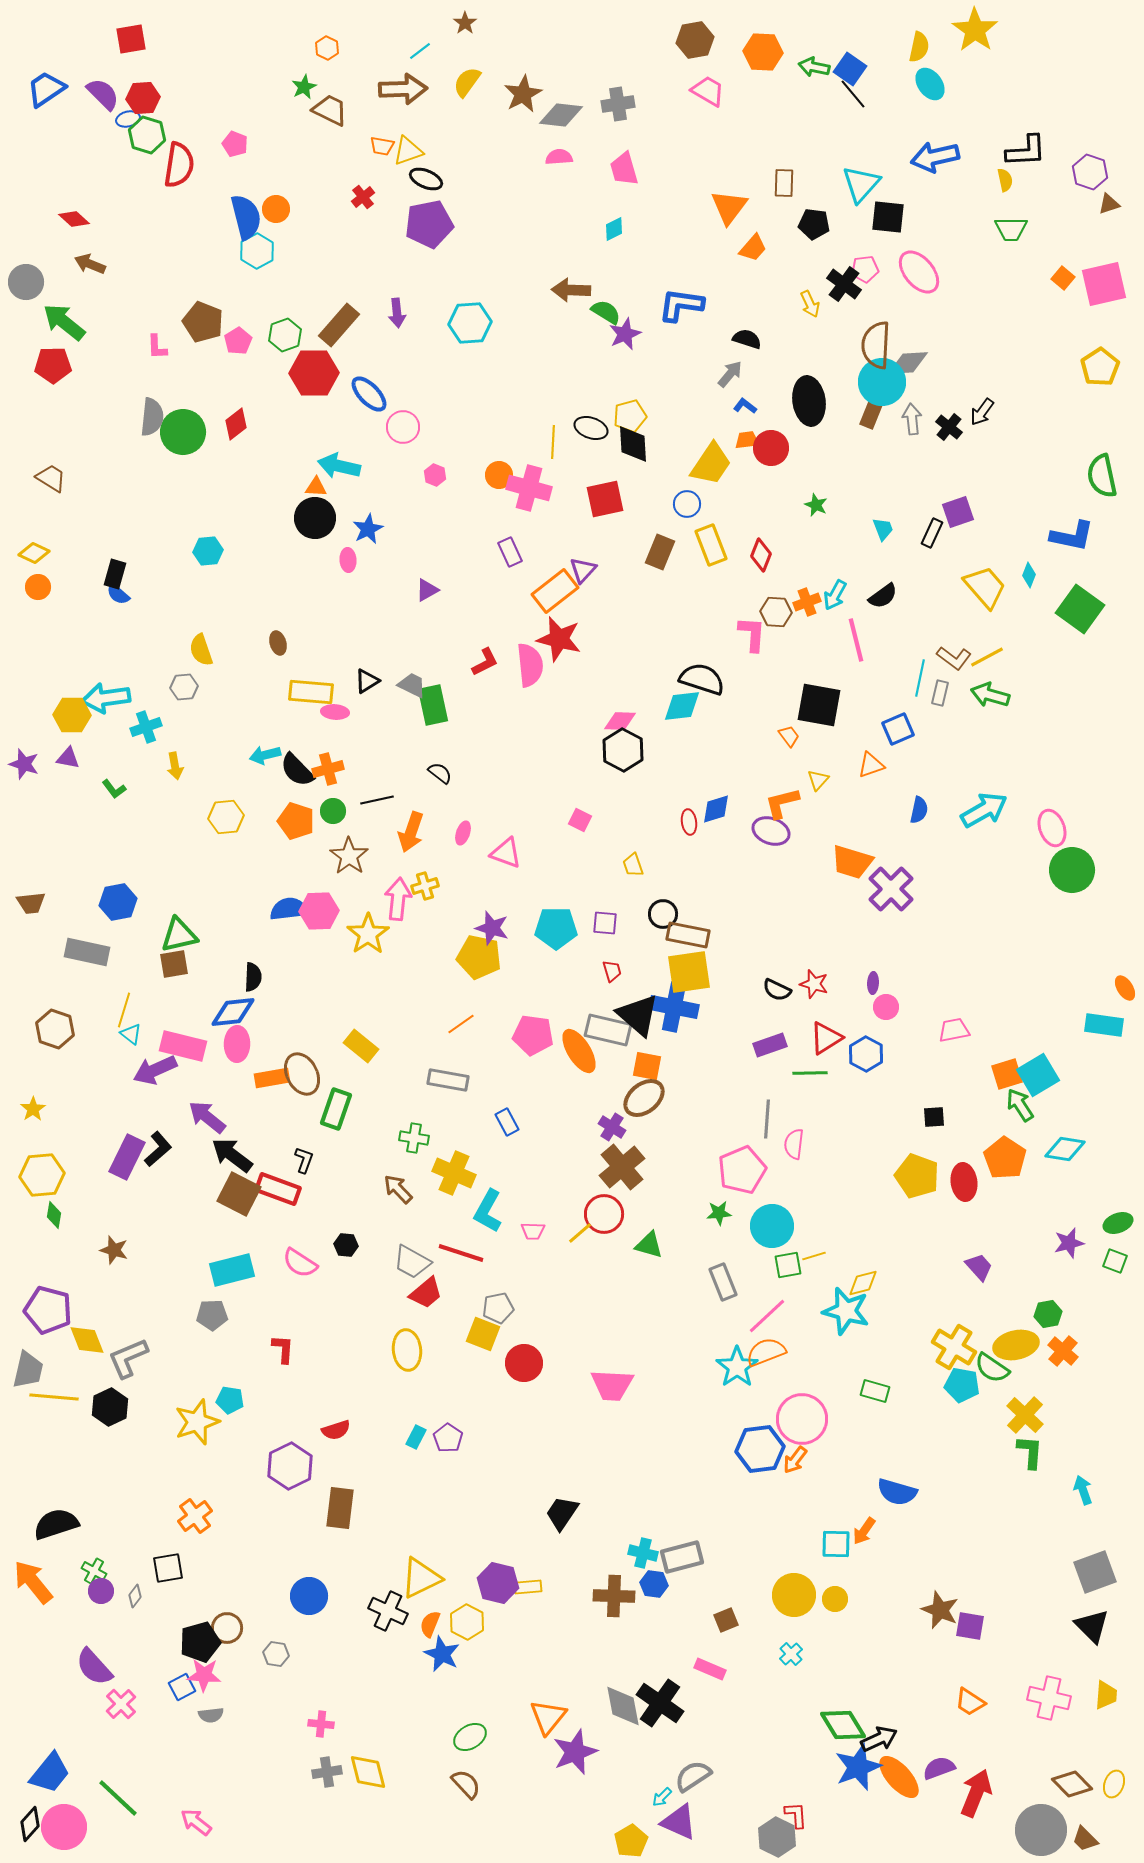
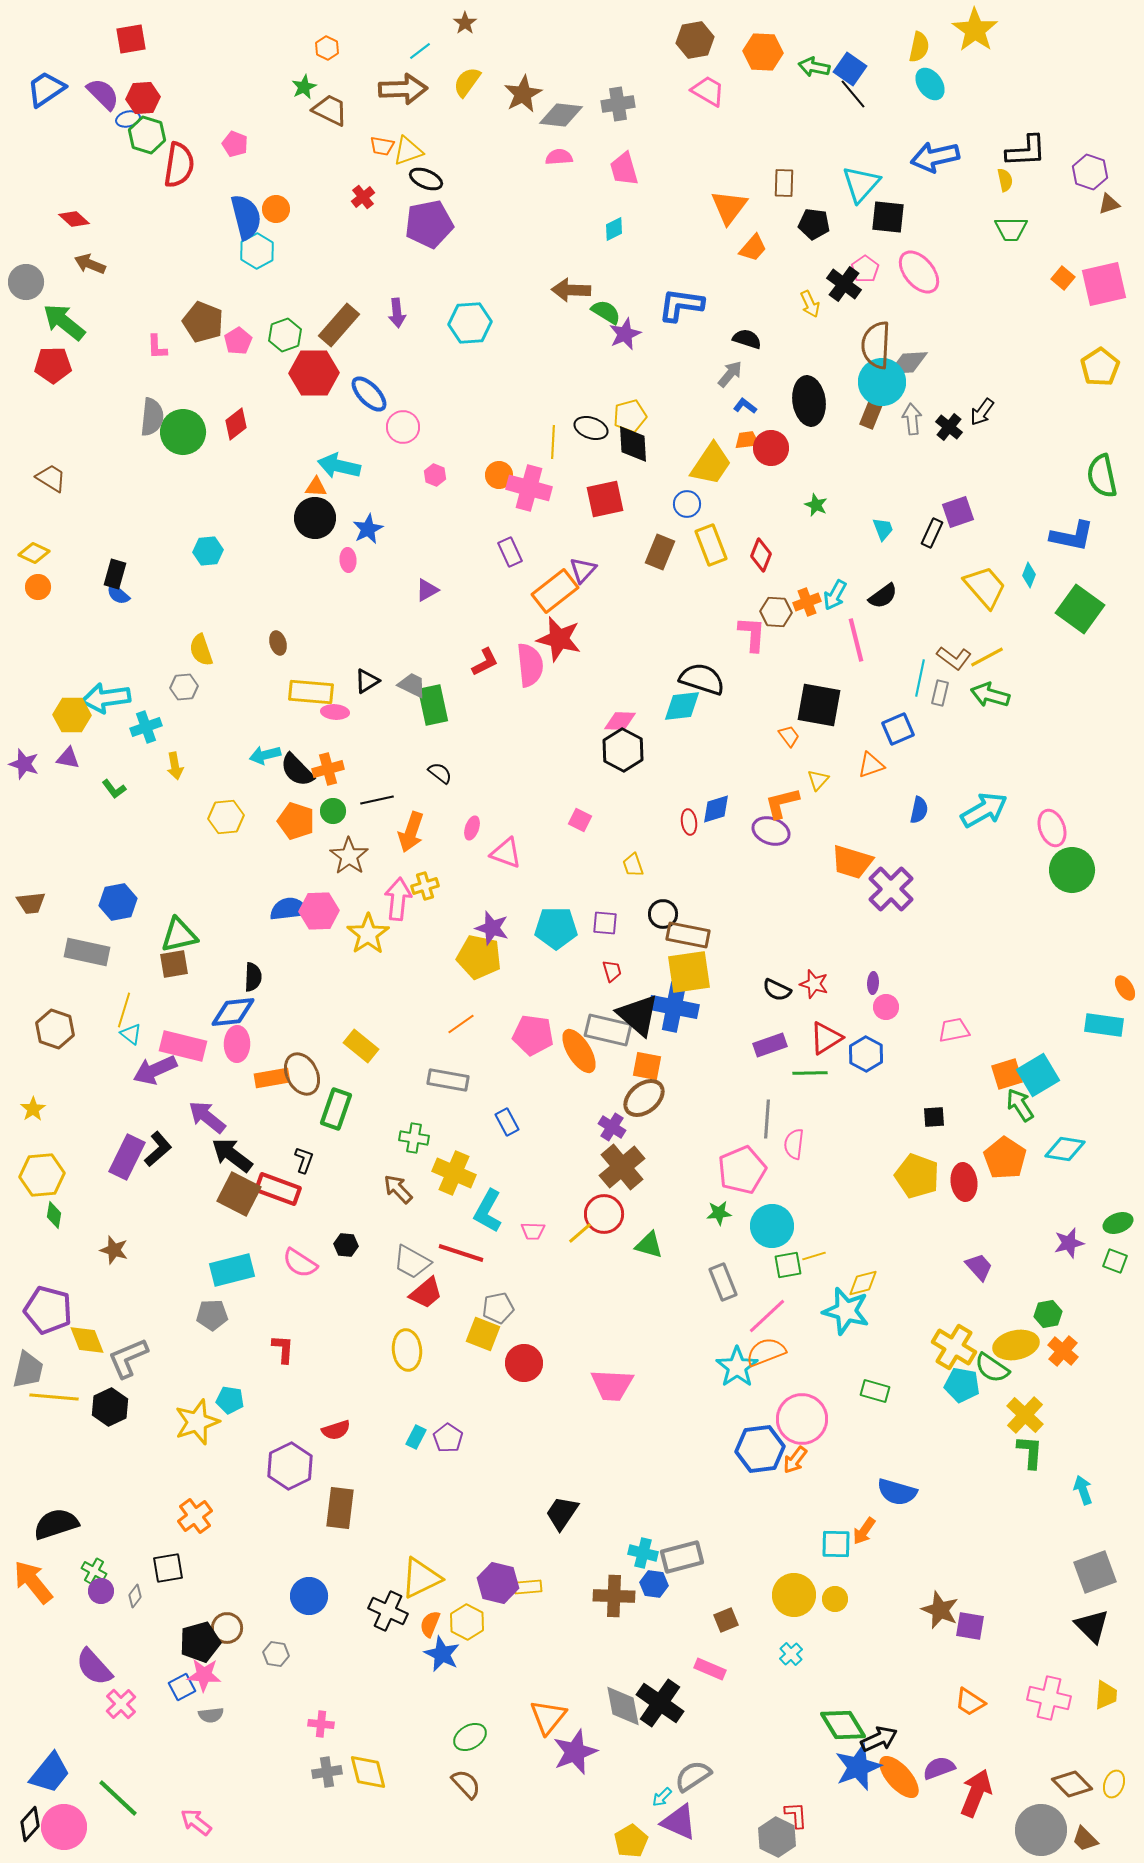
pink pentagon at (865, 269): rotated 28 degrees counterclockwise
pink ellipse at (463, 833): moved 9 px right, 5 px up
